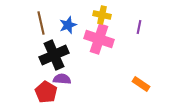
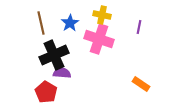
blue star: moved 2 px right, 2 px up; rotated 12 degrees counterclockwise
purple semicircle: moved 6 px up
